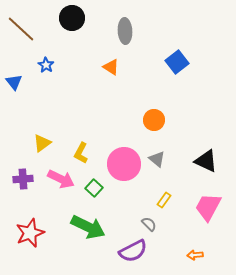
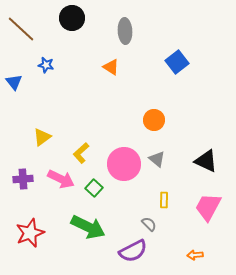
blue star: rotated 21 degrees counterclockwise
yellow triangle: moved 6 px up
yellow L-shape: rotated 20 degrees clockwise
yellow rectangle: rotated 35 degrees counterclockwise
